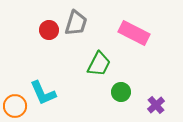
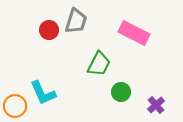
gray trapezoid: moved 2 px up
